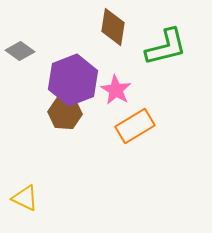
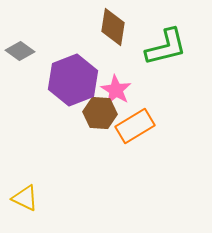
brown hexagon: moved 35 px right
